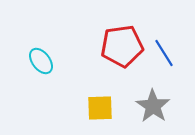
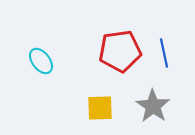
red pentagon: moved 2 px left, 5 px down
blue line: rotated 20 degrees clockwise
